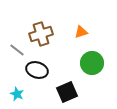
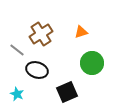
brown cross: rotated 15 degrees counterclockwise
